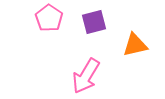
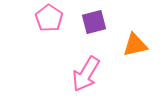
pink arrow: moved 2 px up
